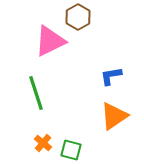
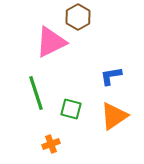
pink triangle: moved 1 px right, 1 px down
orange cross: moved 8 px right, 1 px down; rotated 30 degrees clockwise
green square: moved 41 px up
